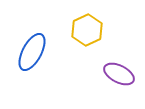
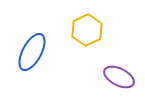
purple ellipse: moved 3 px down
